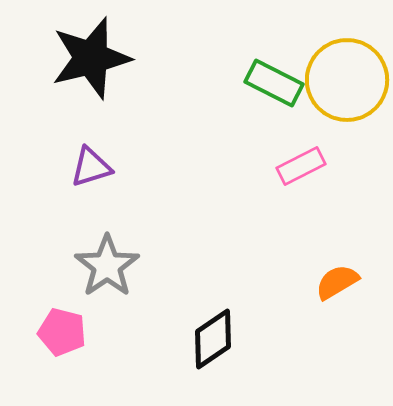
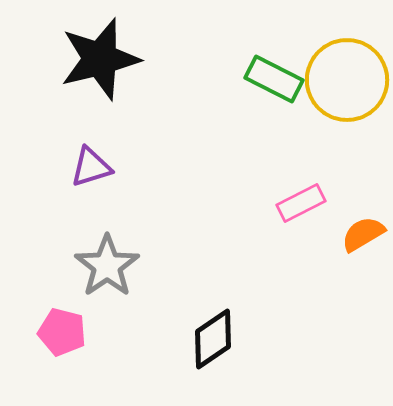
black star: moved 9 px right, 1 px down
green rectangle: moved 4 px up
pink rectangle: moved 37 px down
orange semicircle: moved 26 px right, 48 px up
